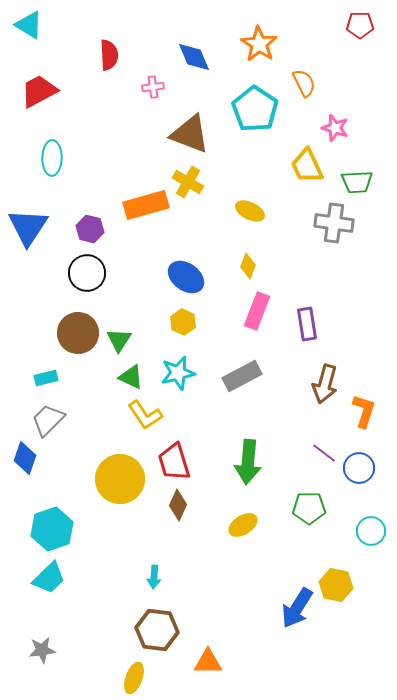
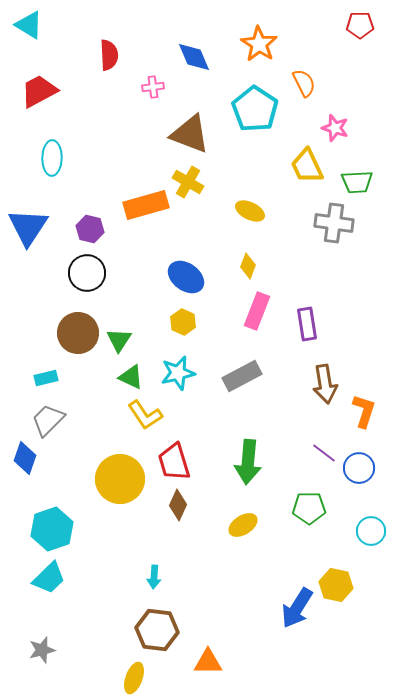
brown arrow at (325, 384): rotated 24 degrees counterclockwise
gray star at (42, 650): rotated 8 degrees counterclockwise
